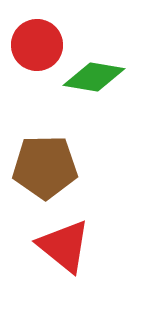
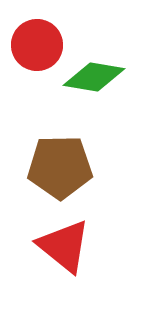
brown pentagon: moved 15 px right
